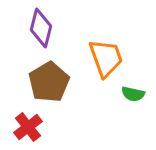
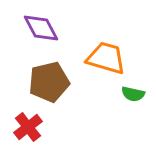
purple diamond: rotated 42 degrees counterclockwise
orange trapezoid: rotated 54 degrees counterclockwise
brown pentagon: rotated 18 degrees clockwise
